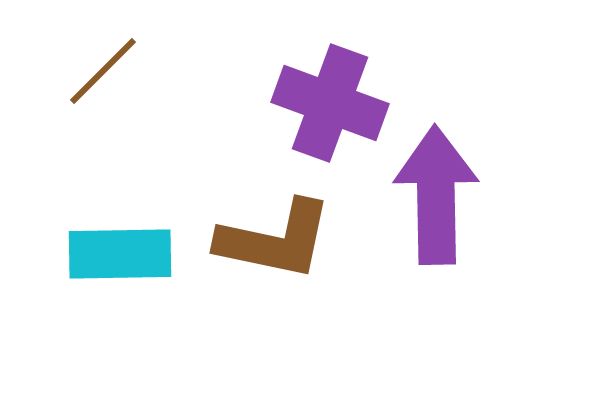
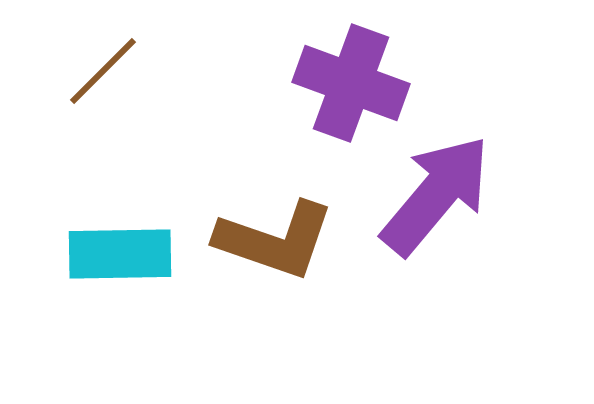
purple cross: moved 21 px right, 20 px up
purple arrow: rotated 41 degrees clockwise
brown L-shape: rotated 7 degrees clockwise
